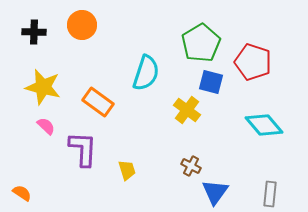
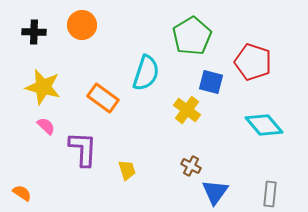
green pentagon: moved 9 px left, 7 px up
orange rectangle: moved 5 px right, 4 px up
